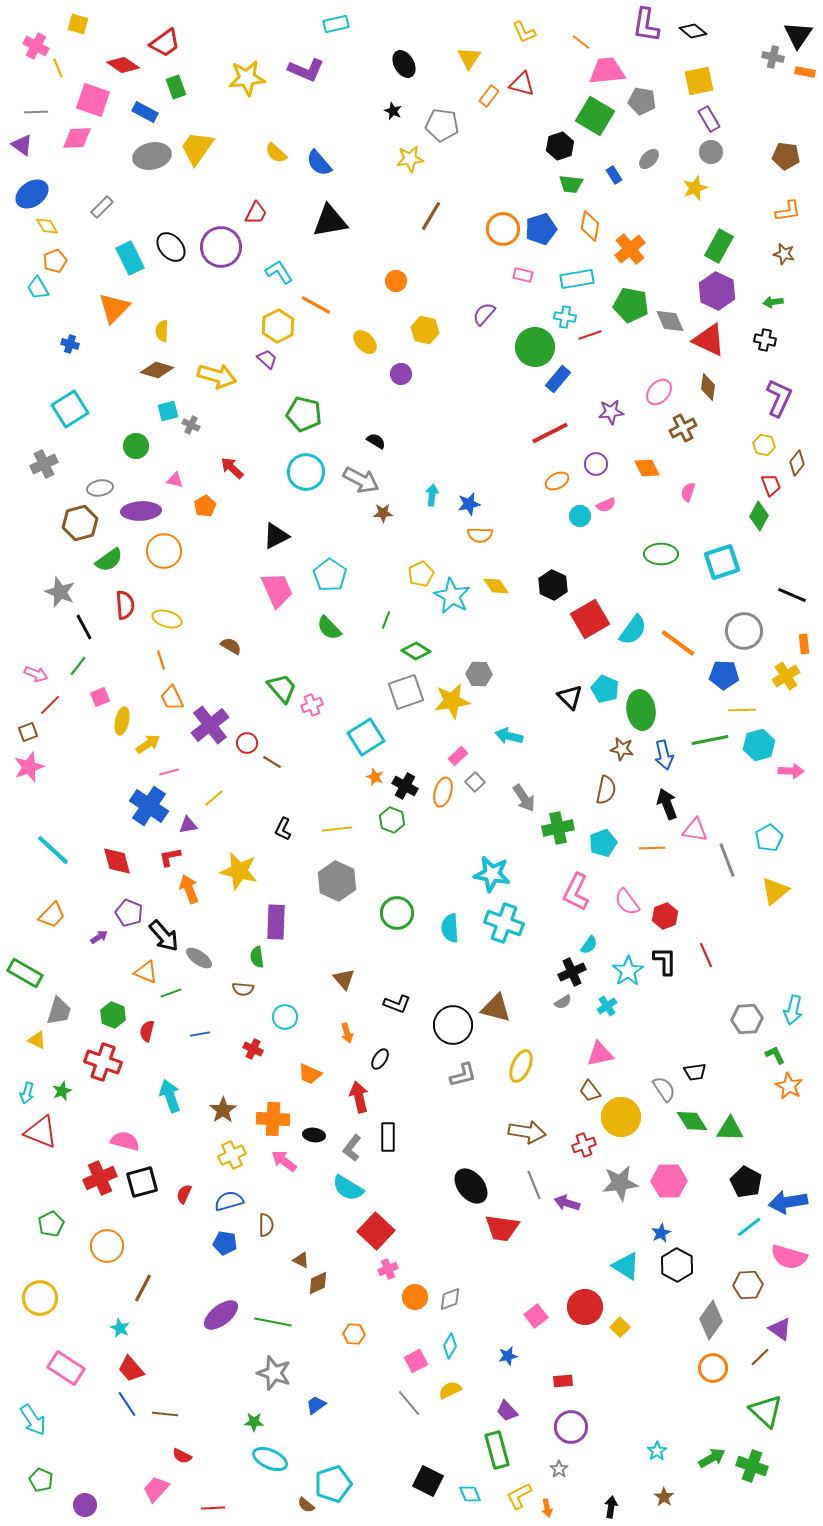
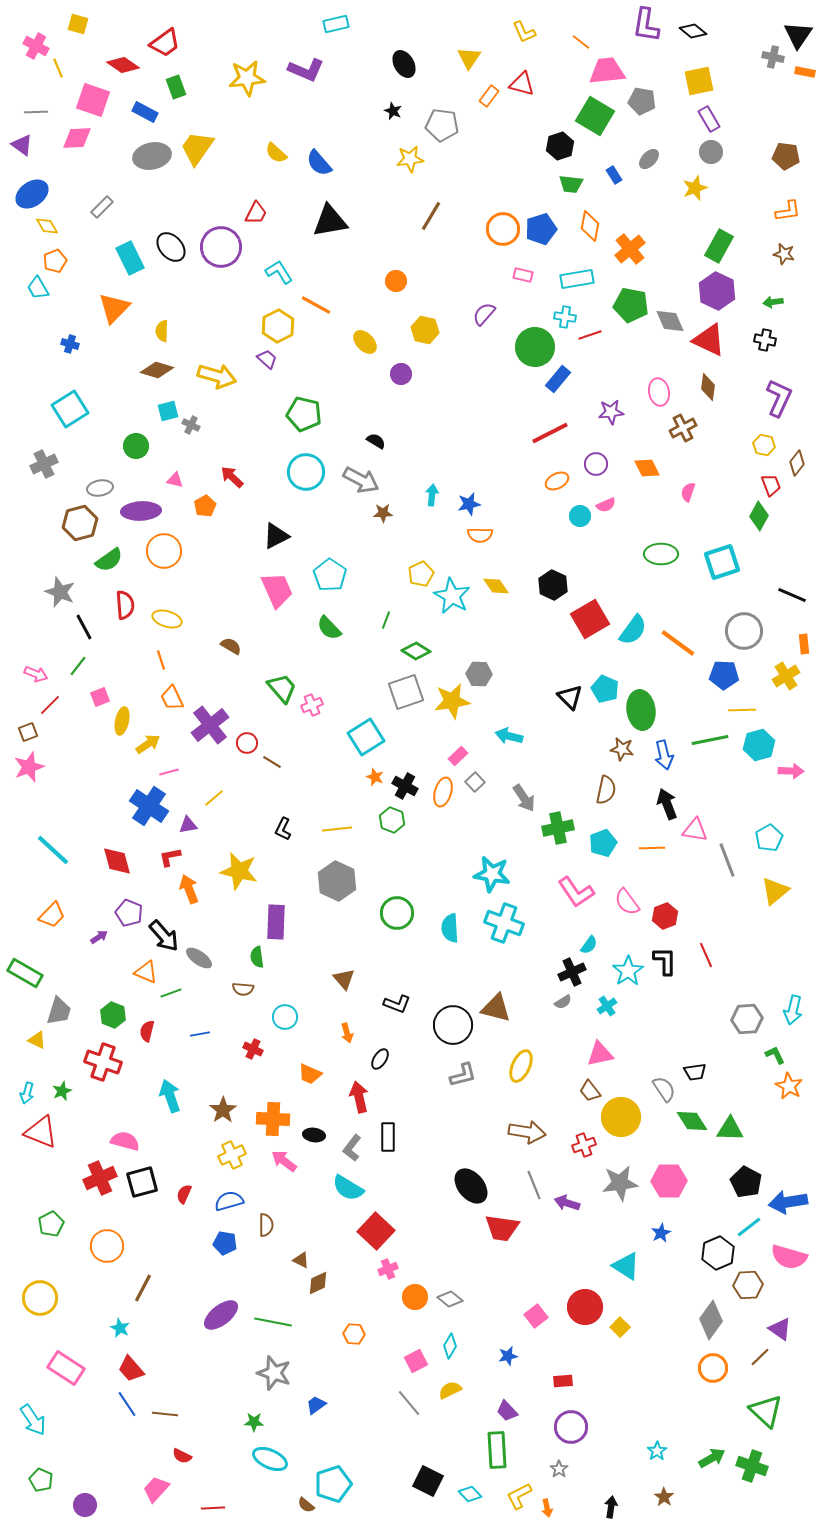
pink ellipse at (659, 392): rotated 52 degrees counterclockwise
red arrow at (232, 468): moved 9 px down
pink L-shape at (576, 892): rotated 60 degrees counterclockwise
black hexagon at (677, 1265): moved 41 px right, 12 px up; rotated 8 degrees clockwise
gray diamond at (450, 1299): rotated 60 degrees clockwise
green rectangle at (497, 1450): rotated 12 degrees clockwise
cyan diamond at (470, 1494): rotated 20 degrees counterclockwise
